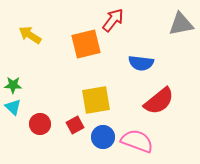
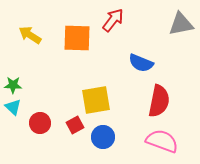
orange square: moved 9 px left, 6 px up; rotated 16 degrees clockwise
blue semicircle: rotated 15 degrees clockwise
red semicircle: rotated 40 degrees counterclockwise
red circle: moved 1 px up
pink semicircle: moved 25 px right
